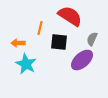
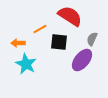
orange line: moved 1 px down; rotated 48 degrees clockwise
purple ellipse: rotated 10 degrees counterclockwise
